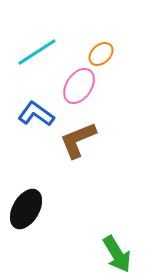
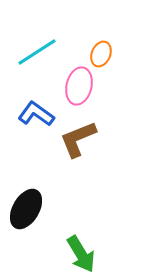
orange ellipse: rotated 25 degrees counterclockwise
pink ellipse: rotated 21 degrees counterclockwise
brown L-shape: moved 1 px up
green arrow: moved 36 px left
